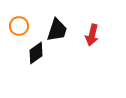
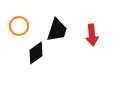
red arrow: rotated 20 degrees counterclockwise
